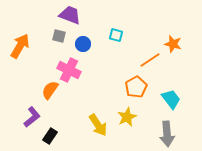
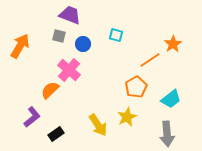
orange star: rotated 24 degrees clockwise
pink cross: rotated 15 degrees clockwise
orange semicircle: rotated 12 degrees clockwise
cyan trapezoid: rotated 90 degrees clockwise
black rectangle: moved 6 px right, 2 px up; rotated 21 degrees clockwise
